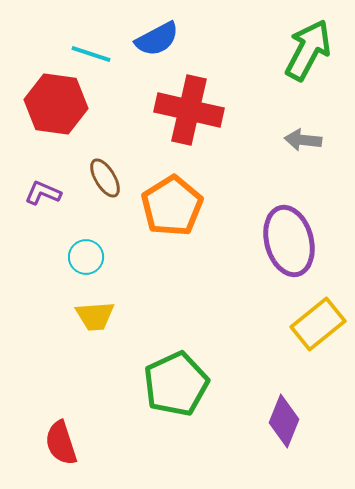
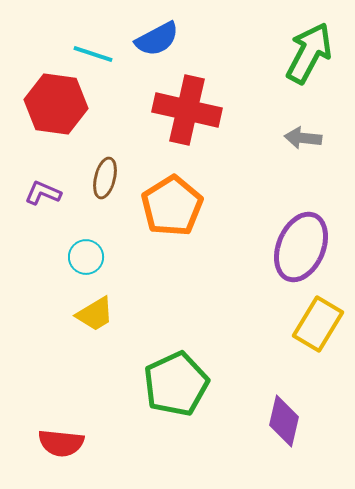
green arrow: moved 1 px right, 3 px down
cyan line: moved 2 px right
red cross: moved 2 px left
gray arrow: moved 2 px up
brown ellipse: rotated 45 degrees clockwise
purple ellipse: moved 12 px right, 6 px down; rotated 38 degrees clockwise
yellow trapezoid: moved 2 px up; rotated 27 degrees counterclockwise
yellow rectangle: rotated 20 degrees counterclockwise
purple diamond: rotated 9 degrees counterclockwise
red semicircle: rotated 66 degrees counterclockwise
